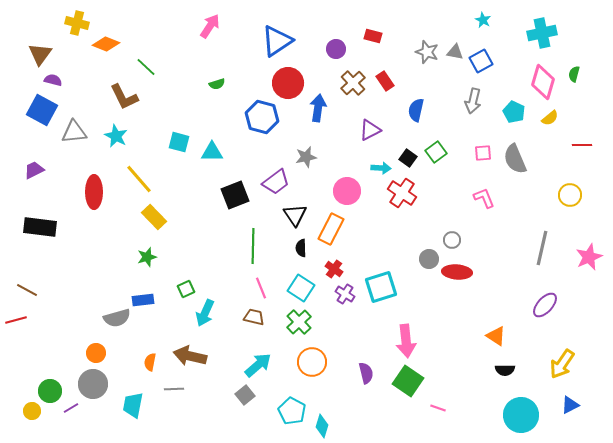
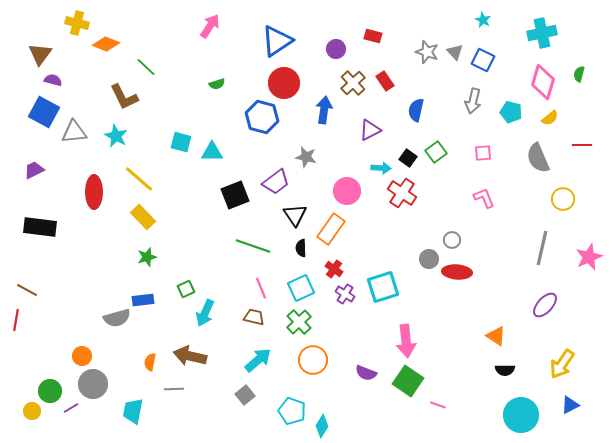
gray triangle at (455, 52): rotated 36 degrees clockwise
blue square at (481, 61): moved 2 px right, 1 px up; rotated 35 degrees counterclockwise
green semicircle at (574, 74): moved 5 px right
red circle at (288, 83): moved 4 px left
blue arrow at (318, 108): moved 6 px right, 2 px down
blue square at (42, 110): moved 2 px right, 2 px down
cyan pentagon at (514, 112): moved 3 px left; rotated 10 degrees counterclockwise
cyan square at (179, 142): moved 2 px right
gray star at (306, 157): rotated 25 degrees clockwise
gray semicircle at (515, 159): moved 23 px right, 1 px up
yellow line at (139, 179): rotated 8 degrees counterclockwise
yellow circle at (570, 195): moved 7 px left, 4 px down
yellow rectangle at (154, 217): moved 11 px left
orange rectangle at (331, 229): rotated 8 degrees clockwise
green line at (253, 246): rotated 72 degrees counterclockwise
cyan square at (381, 287): moved 2 px right
cyan square at (301, 288): rotated 32 degrees clockwise
red line at (16, 320): rotated 65 degrees counterclockwise
orange circle at (96, 353): moved 14 px left, 3 px down
orange circle at (312, 362): moved 1 px right, 2 px up
cyan arrow at (258, 365): moved 5 px up
purple semicircle at (366, 373): rotated 125 degrees clockwise
cyan trapezoid at (133, 405): moved 6 px down
pink line at (438, 408): moved 3 px up
cyan pentagon at (292, 411): rotated 8 degrees counterclockwise
cyan diamond at (322, 426): rotated 15 degrees clockwise
